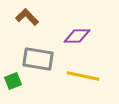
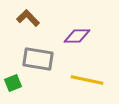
brown L-shape: moved 1 px right, 1 px down
yellow line: moved 4 px right, 4 px down
green square: moved 2 px down
